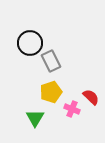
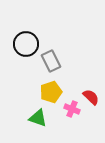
black circle: moved 4 px left, 1 px down
green triangle: moved 3 px right; rotated 42 degrees counterclockwise
